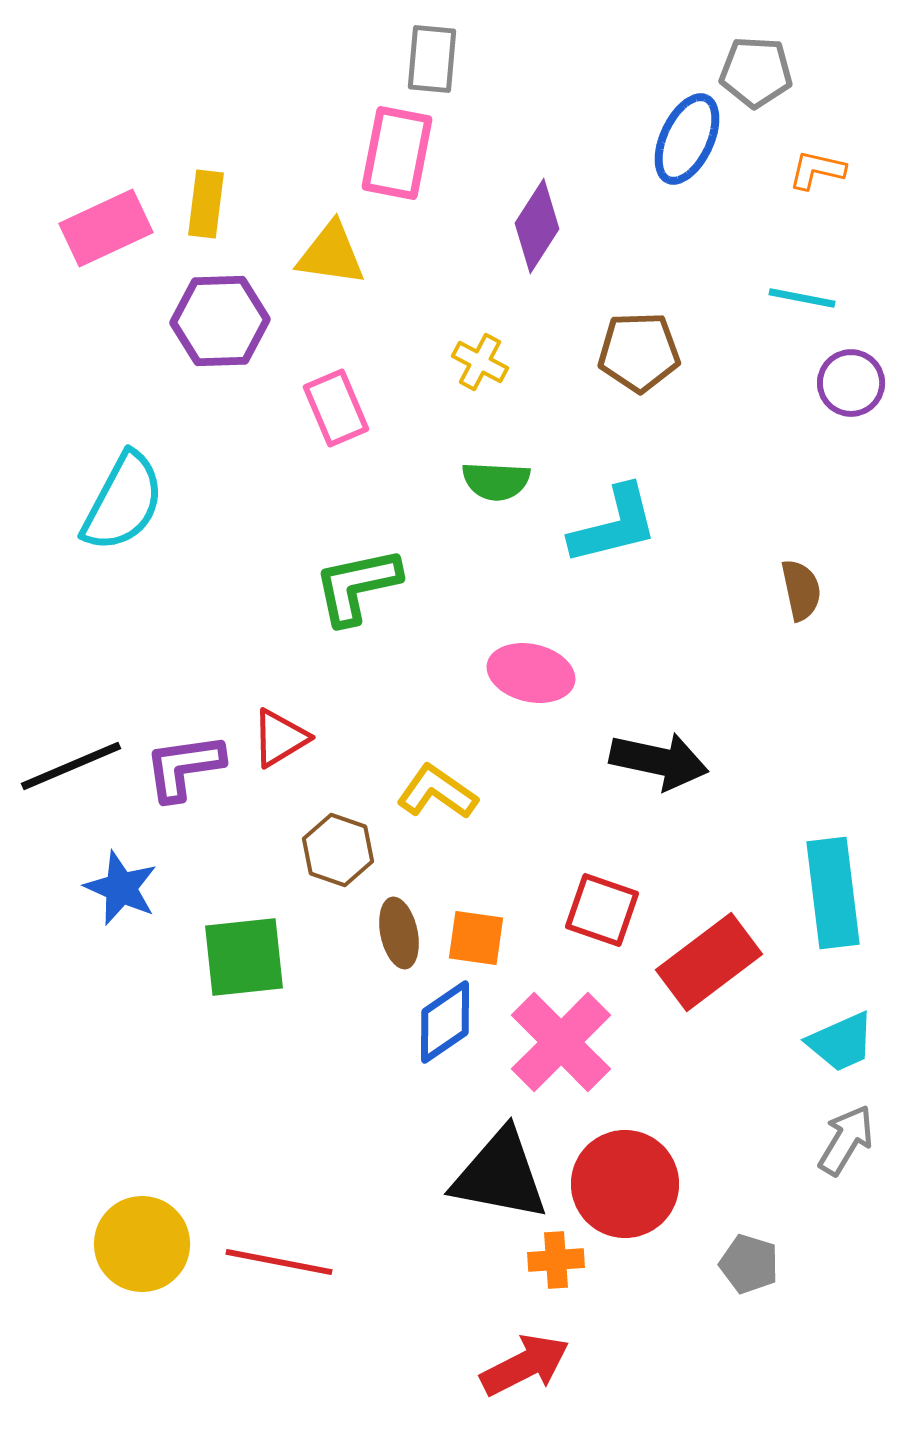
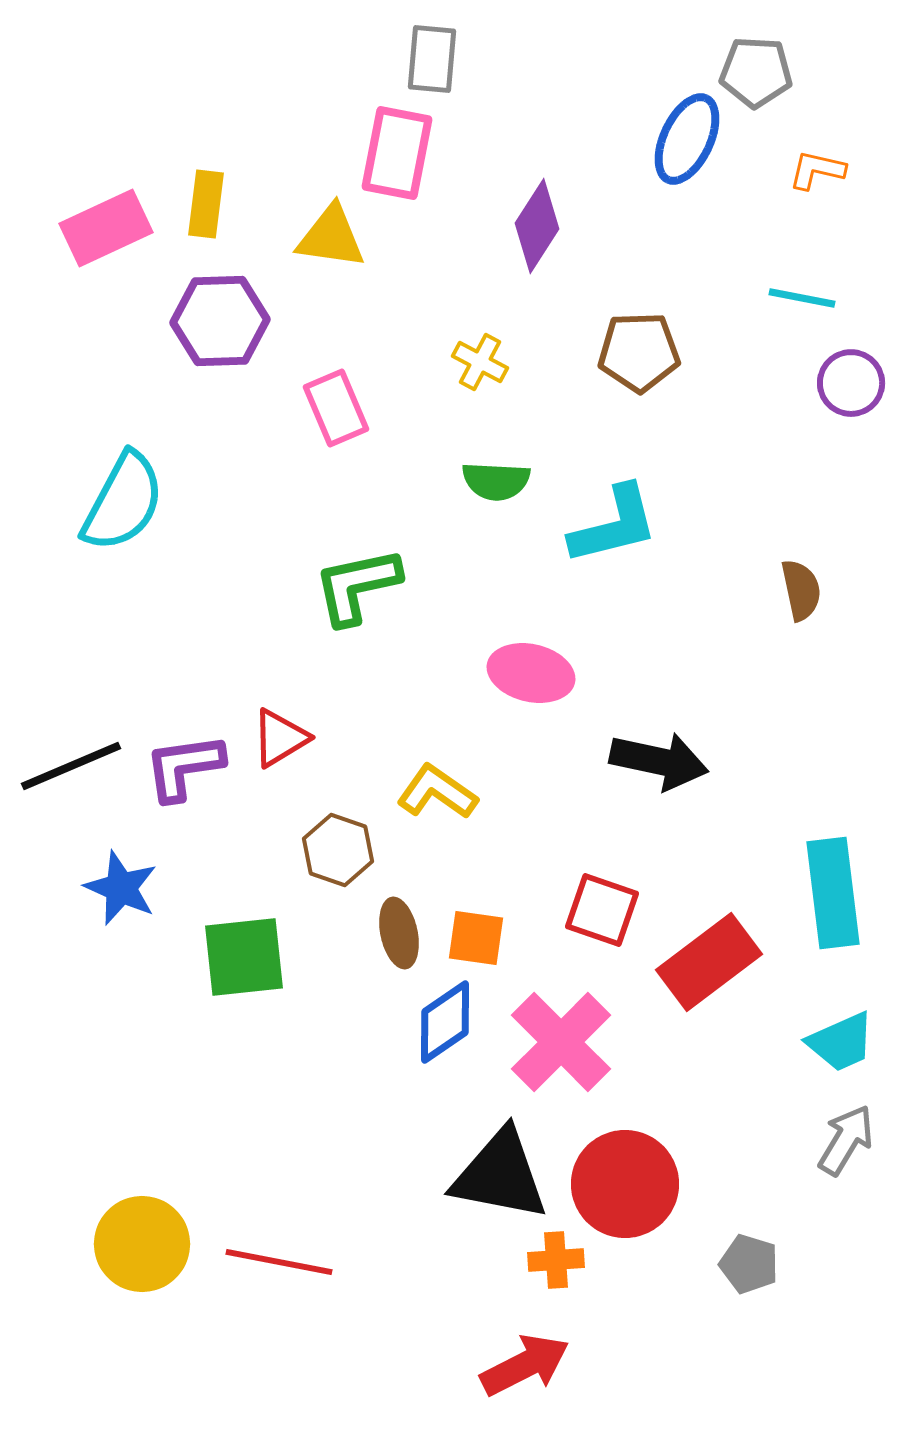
yellow triangle at (331, 254): moved 17 px up
